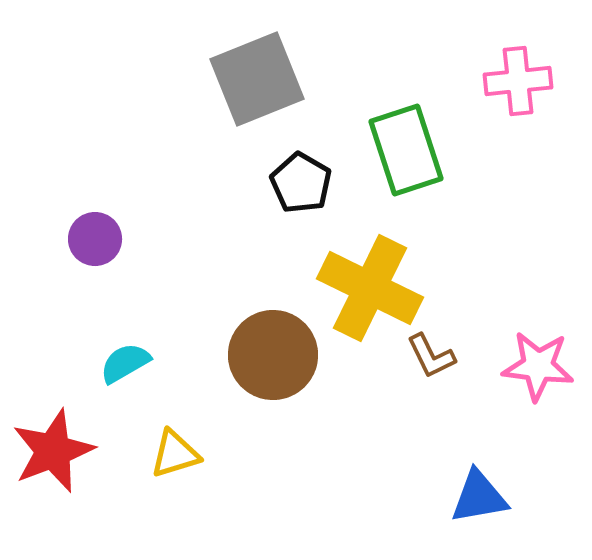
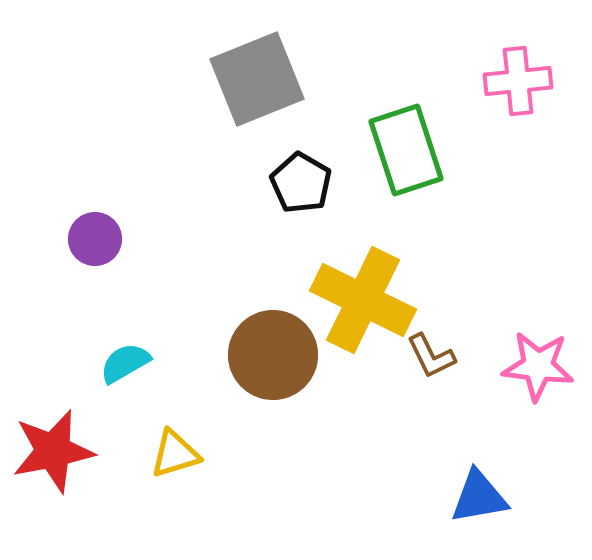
yellow cross: moved 7 px left, 12 px down
red star: rotated 10 degrees clockwise
